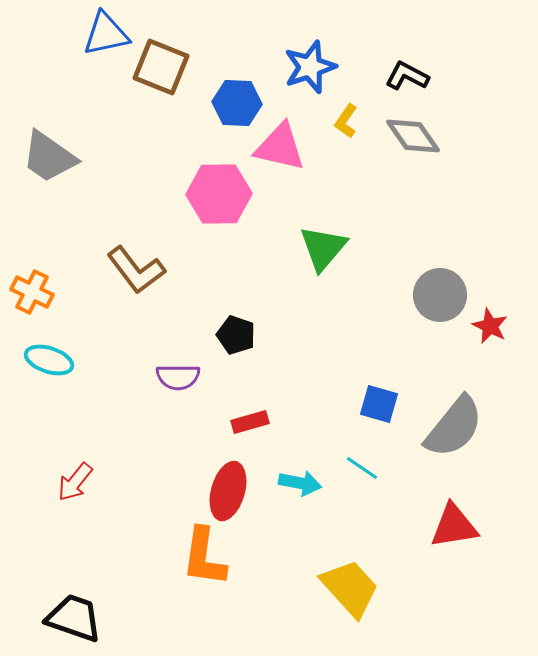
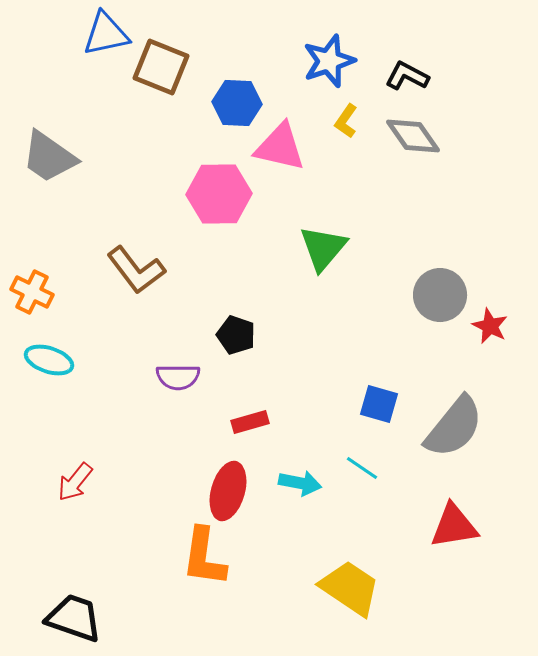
blue star: moved 19 px right, 6 px up
yellow trapezoid: rotated 14 degrees counterclockwise
